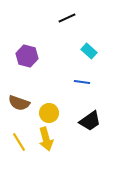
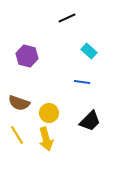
black trapezoid: rotated 10 degrees counterclockwise
yellow line: moved 2 px left, 7 px up
